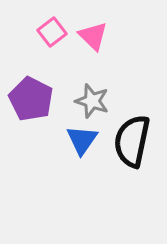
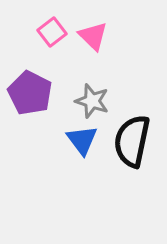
purple pentagon: moved 1 px left, 6 px up
blue triangle: rotated 12 degrees counterclockwise
